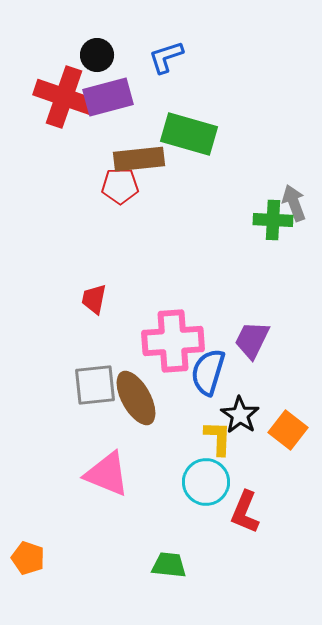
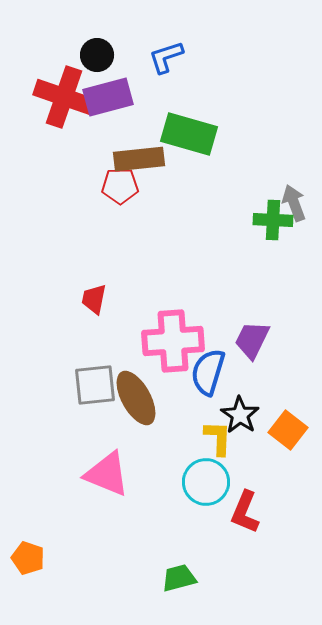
green trapezoid: moved 10 px right, 13 px down; rotated 21 degrees counterclockwise
